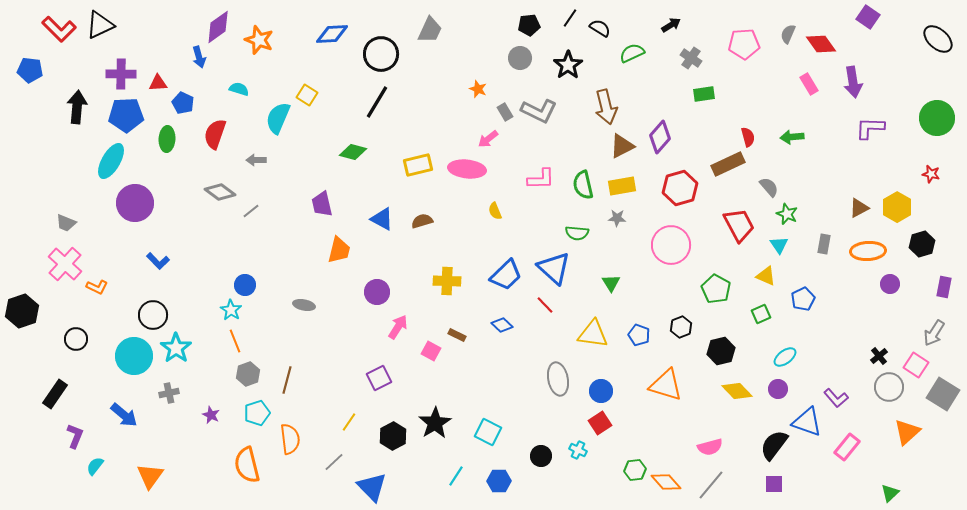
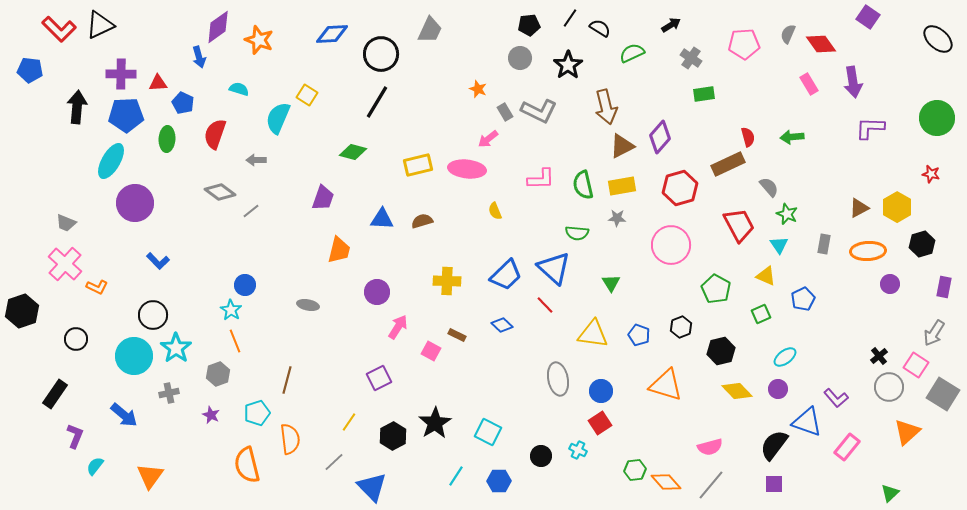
purple trapezoid at (322, 204): moved 1 px right, 6 px up; rotated 148 degrees counterclockwise
blue triangle at (382, 219): rotated 25 degrees counterclockwise
gray ellipse at (304, 305): moved 4 px right
gray hexagon at (248, 374): moved 30 px left
